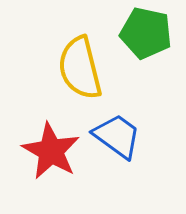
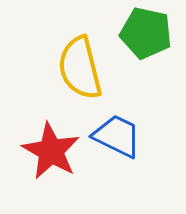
blue trapezoid: rotated 10 degrees counterclockwise
